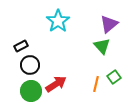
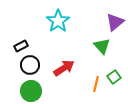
purple triangle: moved 6 px right, 2 px up
red arrow: moved 8 px right, 16 px up
